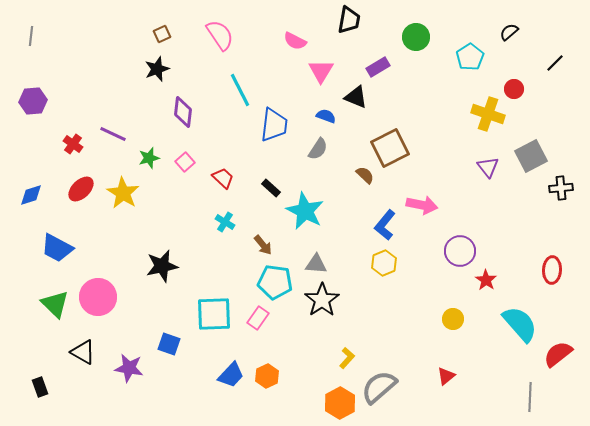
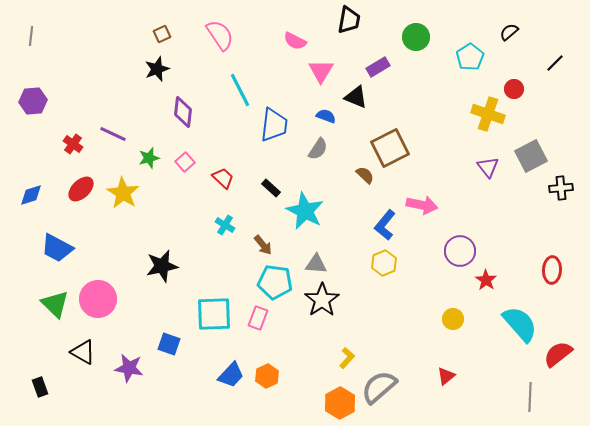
cyan cross at (225, 222): moved 3 px down
pink circle at (98, 297): moved 2 px down
pink rectangle at (258, 318): rotated 15 degrees counterclockwise
